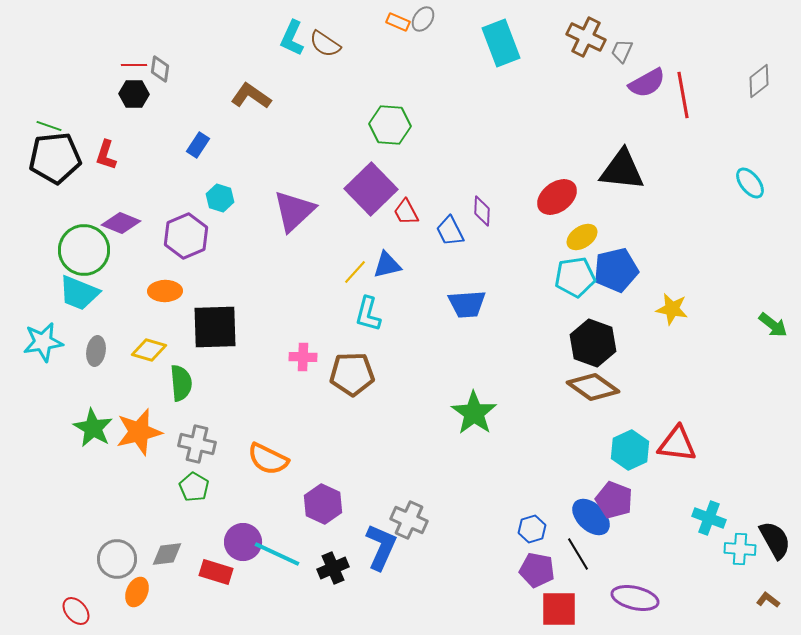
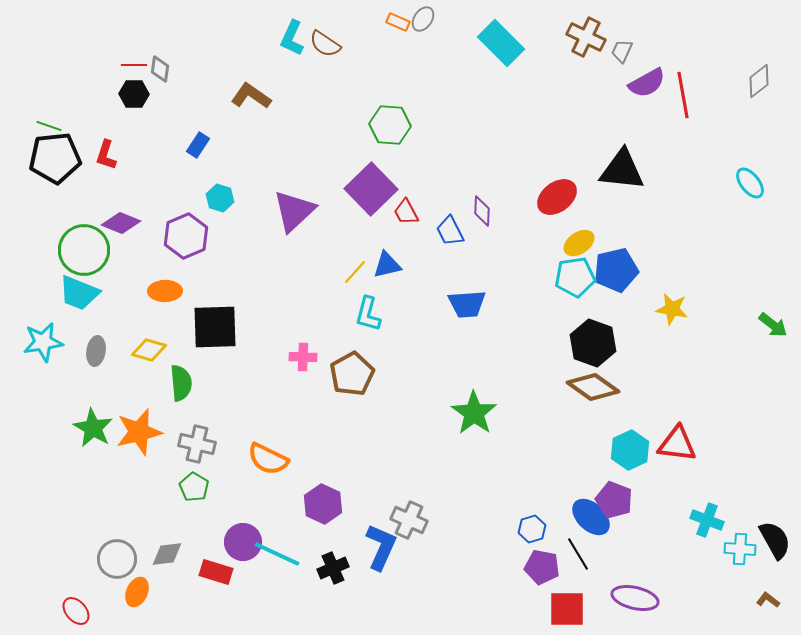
cyan rectangle at (501, 43): rotated 24 degrees counterclockwise
yellow ellipse at (582, 237): moved 3 px left, 6 px down
brown pentagon at (352, 374): rotated 27 degrees counterclockwise
cyan cross at (709, 518): moved 2 px left, 2 px down
purple pentagon at (537, 570): moved 5 px right, 3 px up
red square at (559, 609): moved 8 px right
